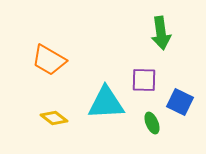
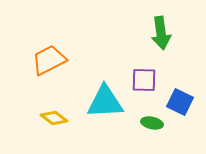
orange trapezoid: rotated 123 degrees clockwise
cyan triangle: moved 1 px left, 1 px up
green ellipse: rotated 55 degrees counterclockwise
